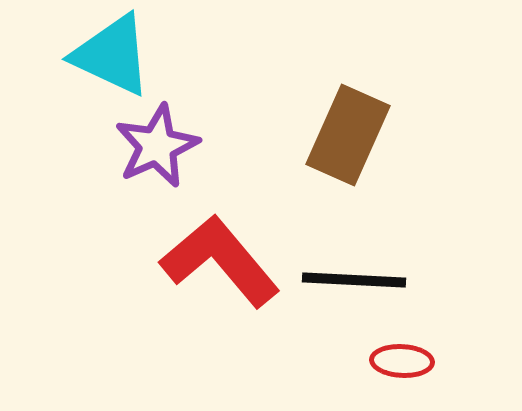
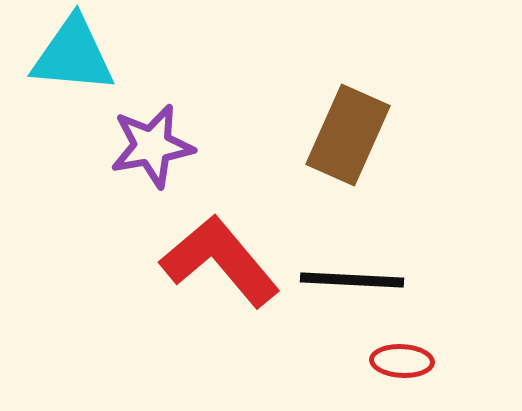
cyan triangle: moved 39 px left; rotated 20 degrees counterclockwise
purple star: moved 5 px left; rotated 14 degrees clockwise
black line: moved 2 px left
